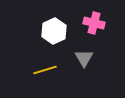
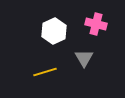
pink cross: moved 2 px right, 1 px down
yellow line: moved 2 px down
